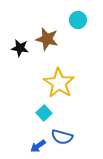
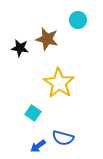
cyan square: moved 11 px left; rotated 14 degrees counterclockwise
blue semicircle: moved 1 px right, 1 px down
